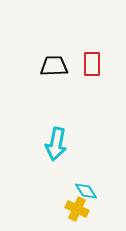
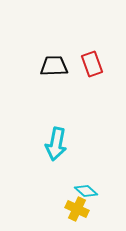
red rectangle: rotated 20 degrees counterclockwise
cyan diamond: rotated 15 degrees counterclockwise
